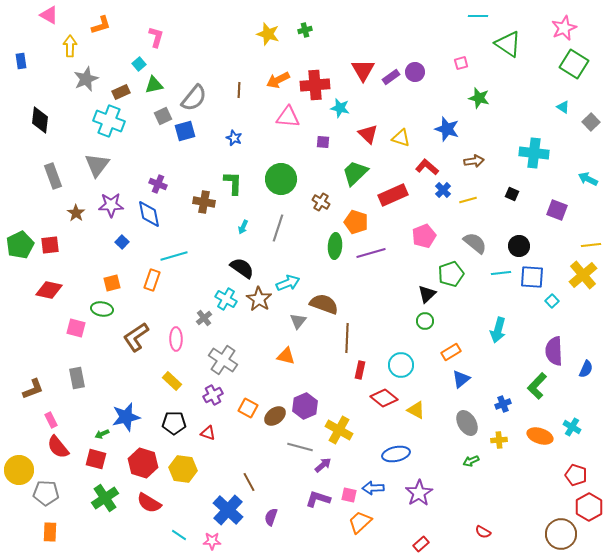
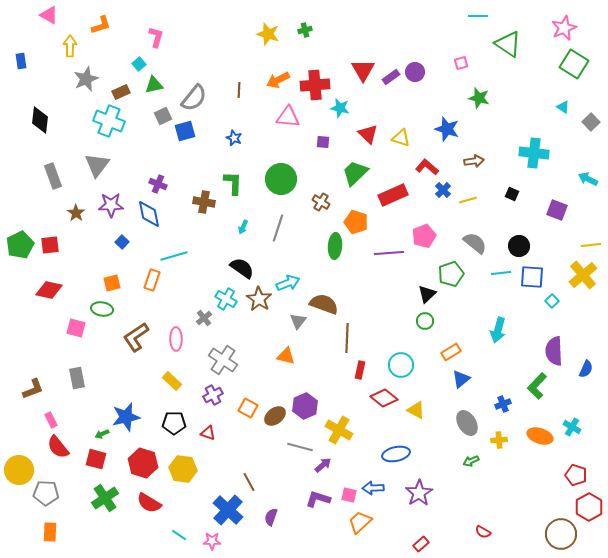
purple line at (371, 253): moved 18 px right; rotated 12 degrees clockwise
